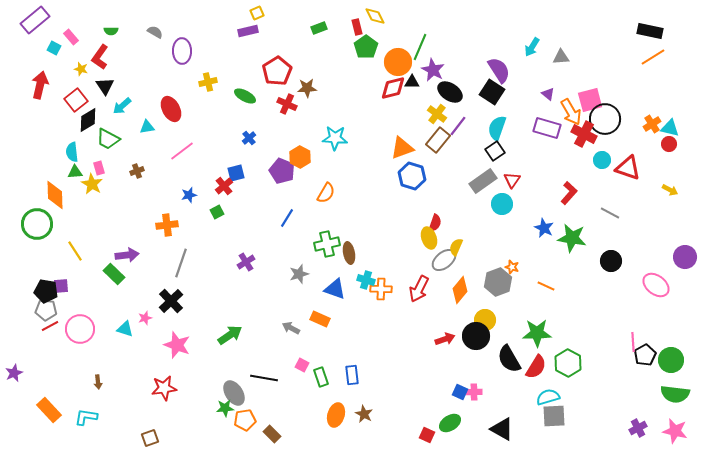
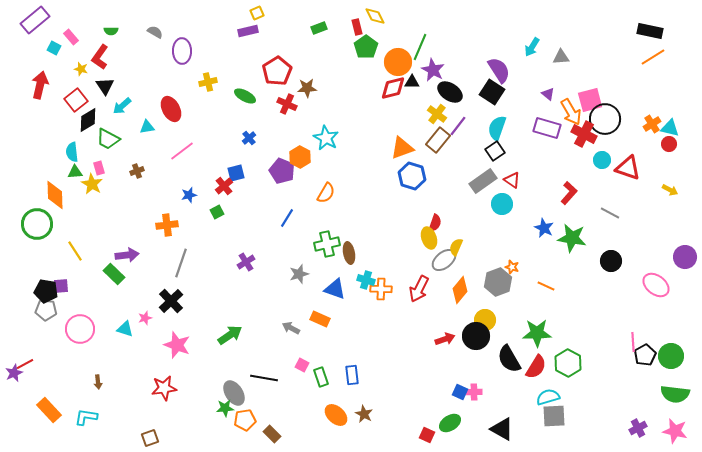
cyan star at (335, 138): moved 9 px left; rotated 25 degrees clockwise
red triangle at (512, 180): rotated 30 degrees counterclockwise
red line at (50, 326): moved 25 px left, 38 px down
green circle at (671, 360): moved 4 px up
orange ellipse at (336, 415): rotated 65 degrees counterclockwise
